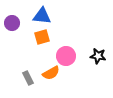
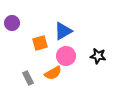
blue triangle: moved 21 px right, 15 px down; rotated 36 degrees counterclockwise
orange square: moved 2 px left, 6 px down
orange semicircle: moved 2 px right
